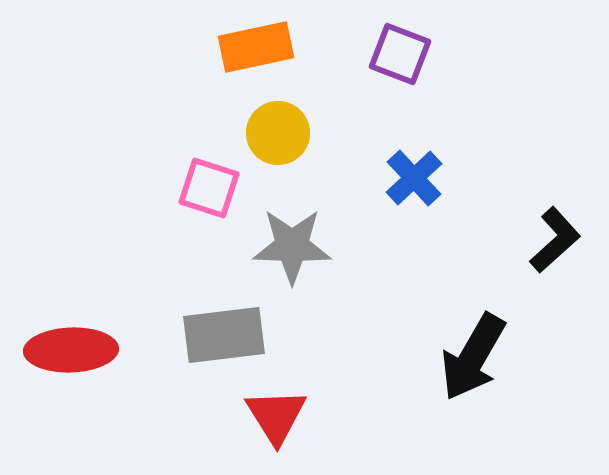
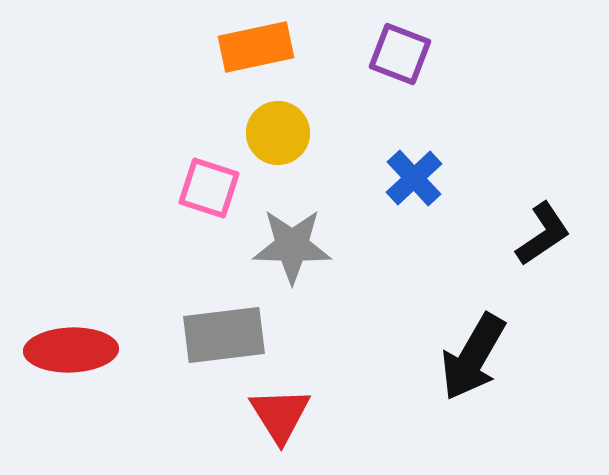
black L-shape: moved 12 px left, 6 px up; rotated 8 degrees clockwise
red triangle: moved 4 px right, 1 px up
